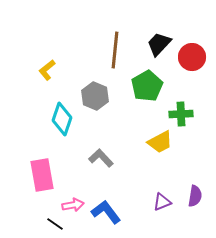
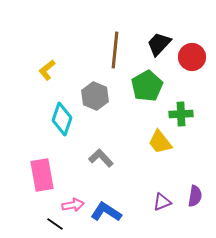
yellow trapezoid: rotated 80 degrees clockwise
blue L-shape: rotated 20 degrees counterclockwise
